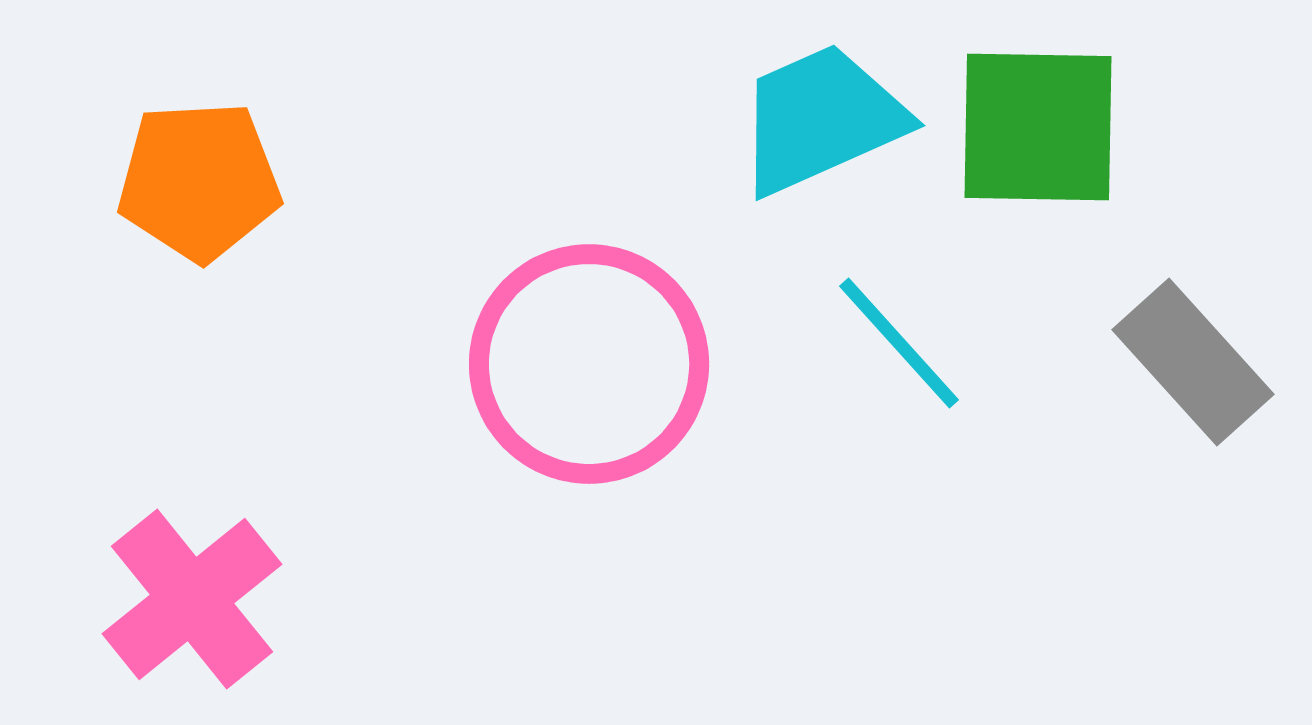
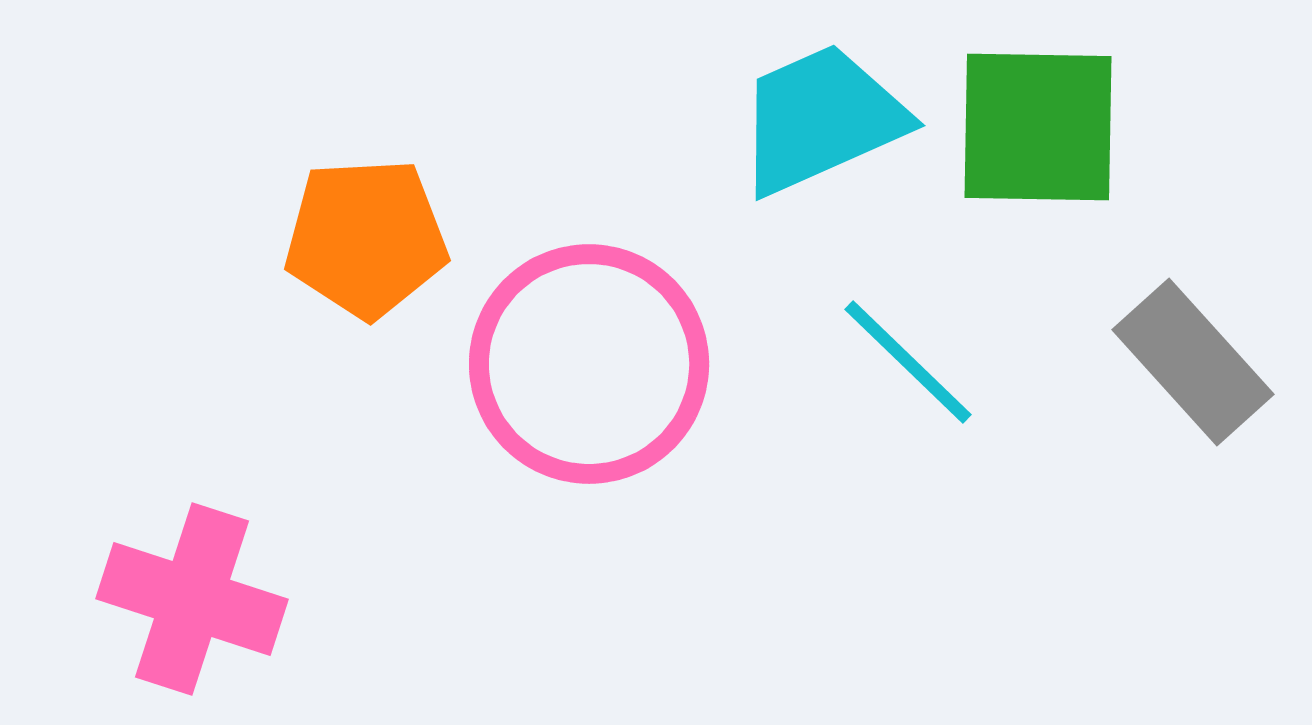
orange pentagon: moved 167 px right, 57 px down
cyan line: moved 9 px right, 19 px down; rotated 4 degrees counterclockwise
pink cross: rotated 33 degrees counterclockwise
